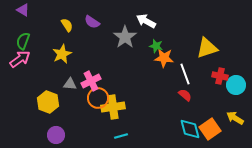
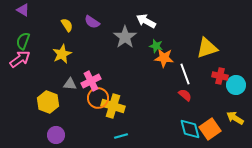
yellow cross: moved 1 px up; rotated 25 degrees clockwise
